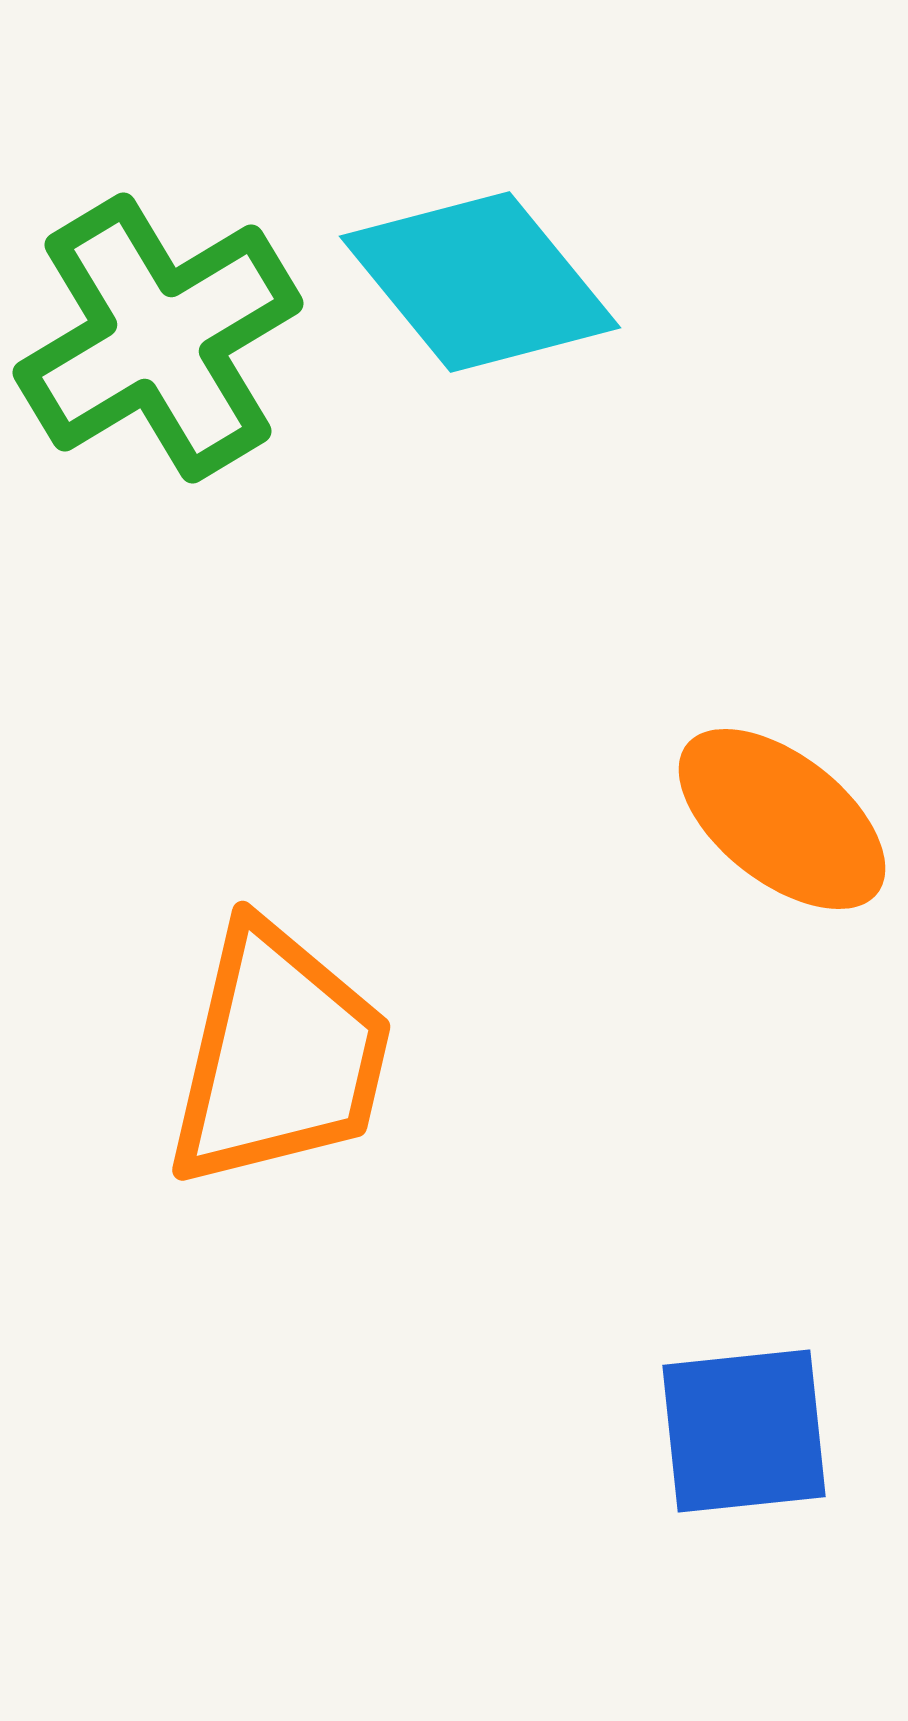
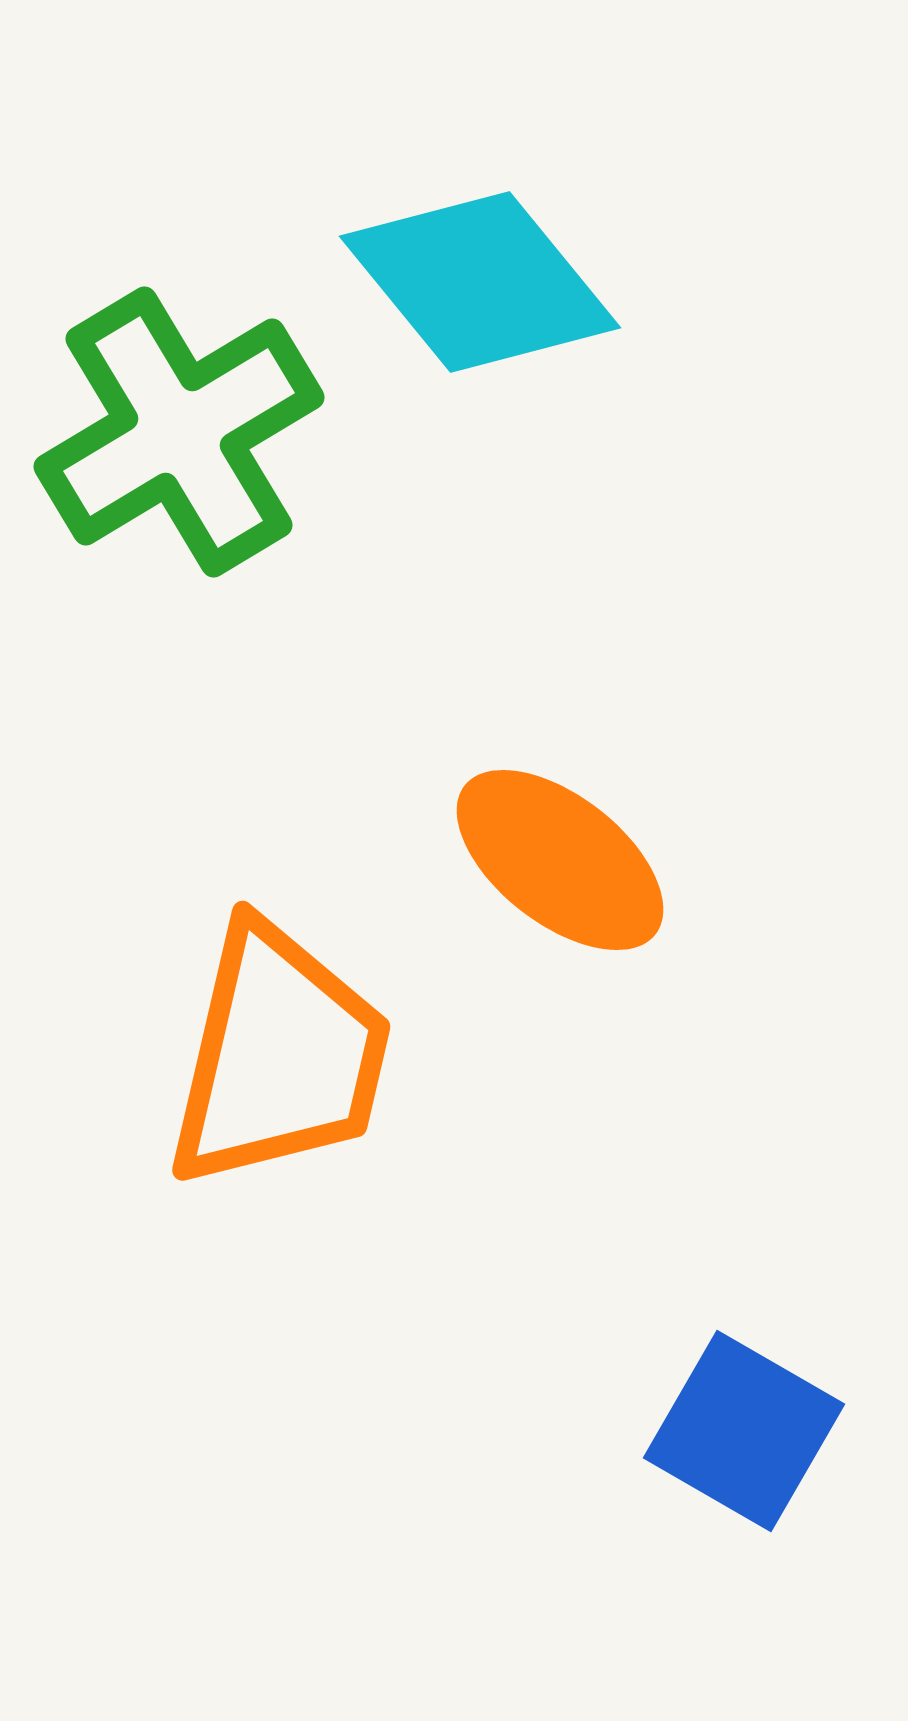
green cross: moved 21 px right, 94 px down
orange ellipse: moved 222 px left, 41 px down
blue square: rotated 36 degrees clockwise
